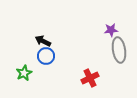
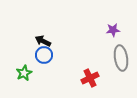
purple star: moved 2 px right
gray ellipse: moved 2 px right, 8 px down
blue circle: moved 2 px left, 1 px up
